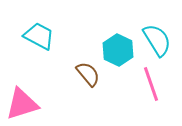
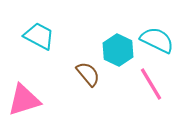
cyan semicircle: rotated 32 degrees counterclockwise
pink line: rotated 12 degrees counterclockwise
pink triangle: moved 2 px right, 4 px up
